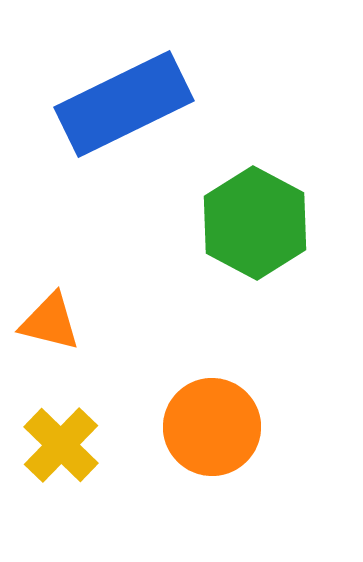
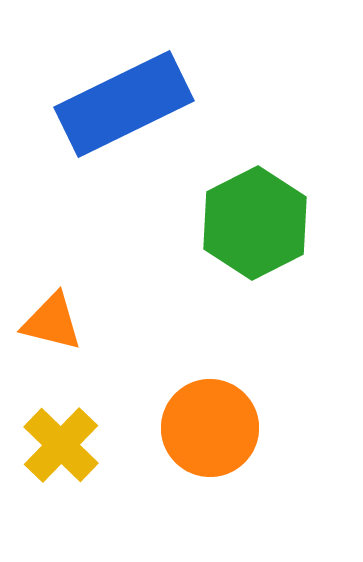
green hexagon: rotated 5 degrees clockwise
orange triangle: moved 2 px right
orange circle: moved 2 px left, 1 px down
